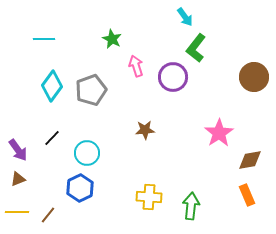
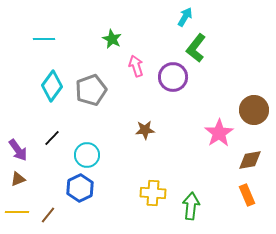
cyan arrow: rotated 114 degrees counterclockwise
brown circle: moved 33 px down
cyan circle: moved 2 px down
yellow cross: moved 4 px right, 4 px up
